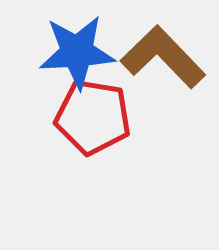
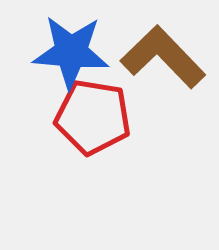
blue star: moved 6 px left; rotated 8 degrees clockwise
